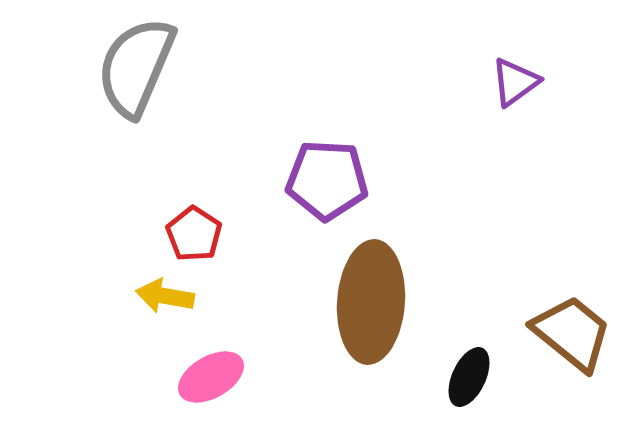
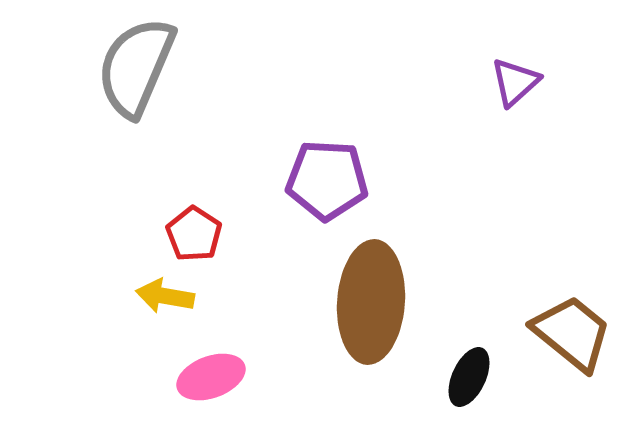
purple triangle: rotated 6 degrees counterclockwise
pink ellipse: rotated 10 degrees clockwise
